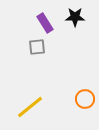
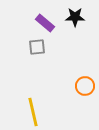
purple rectangle: rotated 18 degrees counterclockwise
orange circle: moved 13 px up
yellow line: moved 3 px right, 5 px down; rotated 64 degrees counterclockwise
